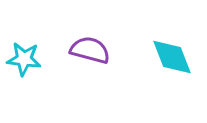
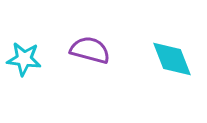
cyan diamond: moved 2 px down
